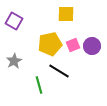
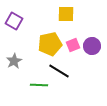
green line: rotated 72 degrees counterclockwise
